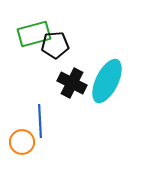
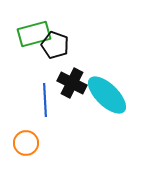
black pentagon: rotated 24 degrees clockwise
cyan ellipse: moved 14 px down; rotated 72 degrees counterclockwise
blue line: moved 5 px right, 21 px up
orange circle: moved 4 px right, 1 px down
